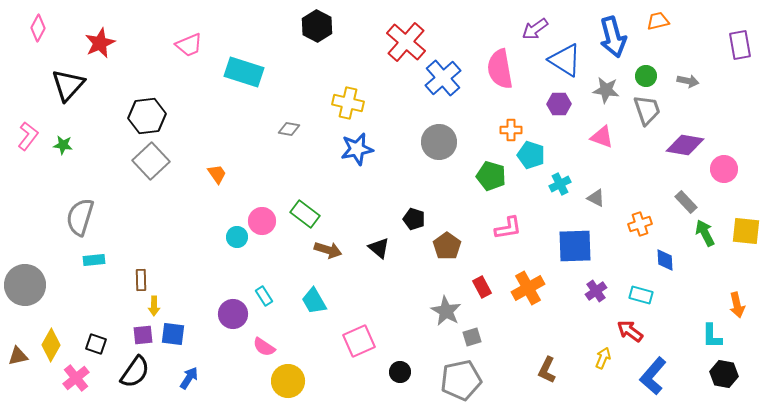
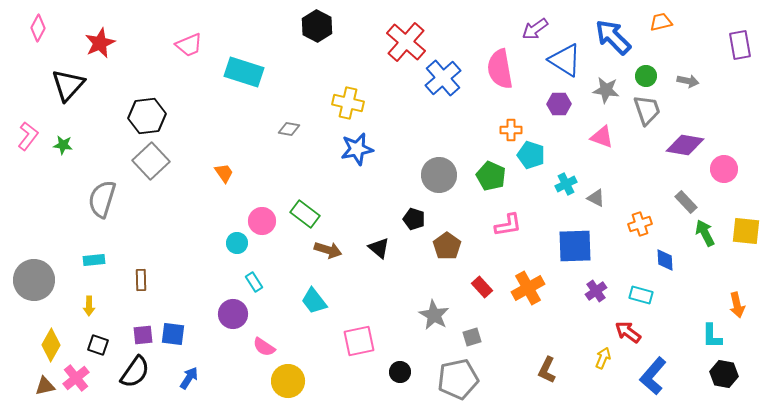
orange trapezoid at (658, 21): moved 3 px right, 1 px down
blue arrow at (613, 37): rotated 150 degrees clockwise
gray circle at (439, 142): moved 33 px down
orange trapezoid at (217, 174): moved 7 px right, 1 px up
green pentagon at (491, 176): rotated 8 degrees clockwise
cyan cross at (560, 184): moved 6 px right
gray semicircle at (80, 217): moved 22 px right, 18 px up
pink L-shape at (508, 228): moved 3 px up
cyan circle at (237, 237): moved 6 px down
gray circle at (25, 285): moved 9 px right, 5 px up
red rectangle at (482, 287): rotated 15 degrees counterclockwise
cyan rectangle at (264, 296): moved 10 px left, 14 px up
cyan trapezoid at (314, 301): rotated 8 degrees counterclockwise
yellow arrow at (154, 306): moved 65 px left
gray star at (446, 311): moved 12 px left, 4 px down
red arrow at (630, 331): moved 2 px left, 1 px down
pink square at (359, 341): rotated 12 degrees clockwise
black square at (96, 344): moved 2 px right, 1 px down
brown triangle at (18, 356): moved 27 px right, 30 px down
gray pentagon at (461, 380): moved 3 px left, 1 px up
